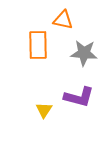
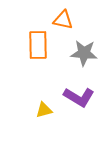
purple L-shape: rotated 16 degrees clockwise
yellow triangle: rotated 42 degrees clockwise
